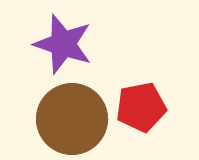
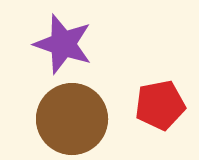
red pentagon: moved 19 px right, 2 px up
